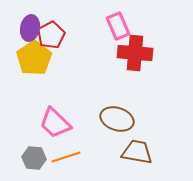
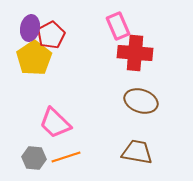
brown ellipse: moved 24 px right, 18 px up
